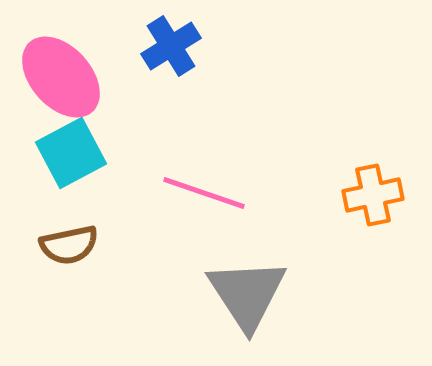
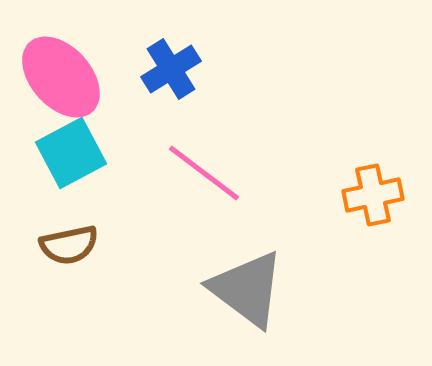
blue cross: moved 23 px down
pink line: moved 20 px up; rotated 18 degrees clockwise
gray triangle: moved 5 px up; rotated 20 degrees counterclockwise
